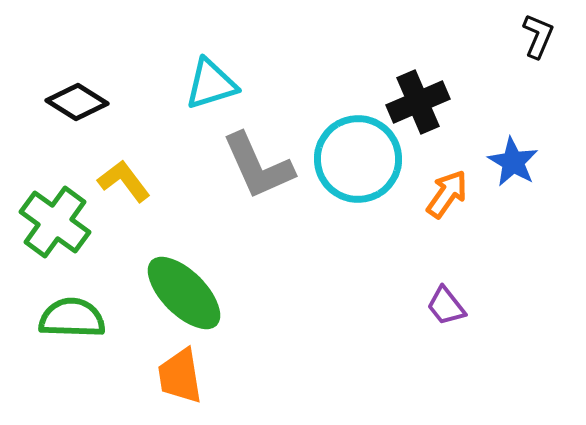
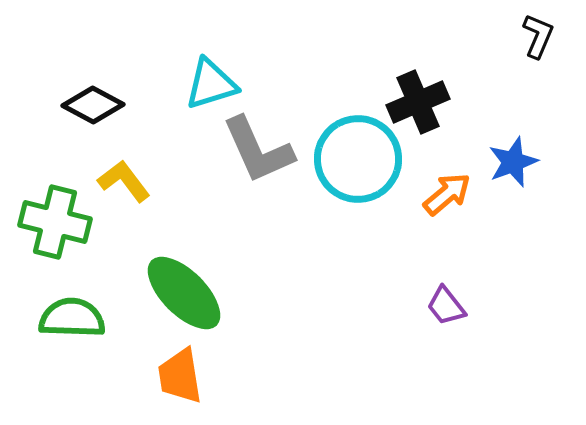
black diamond: moved 16 px right, 3 px down; rotated 4 degrees counterclockwise
blue star: rotated 21 degrees clockwise
gray L-shape: moved 16 px up
orange arrow: rotated 15 degrees clockwise
green cross: rotated 22 degrees counterclockwise
